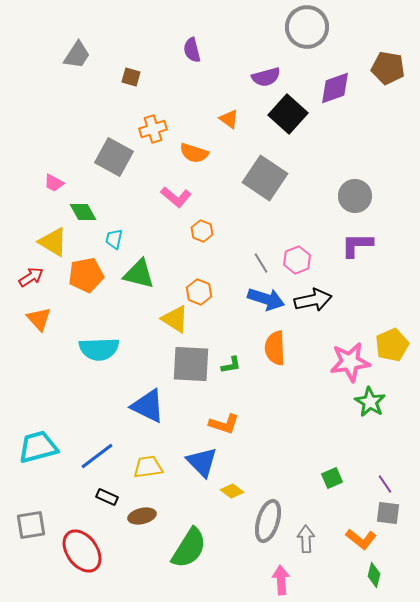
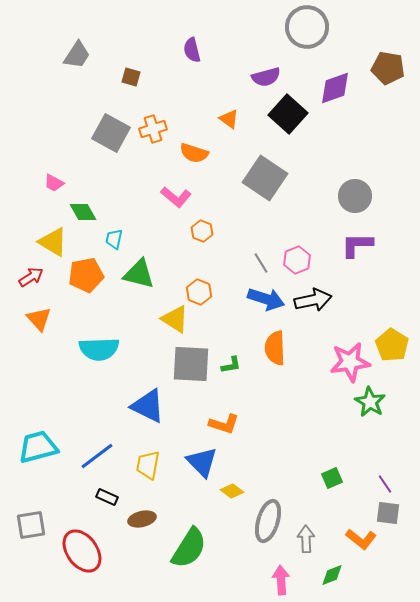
gray square at (114, 157): moved 3 px left, 24 px up
yellow pentagon at (392, 345): rotated 16 degrees counterclockwise
yellow trapezoid at (148, 467): moved 2 px up; rotated 72 degrees counterclockwise
brown ellipse at (142, 516): moved 3 px down
green diamond at (374, 575): moved 42 px left; rotated 55 degrees clockwise
